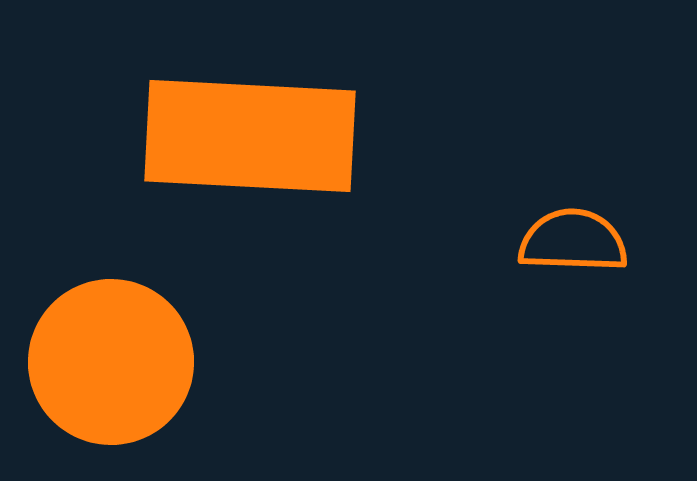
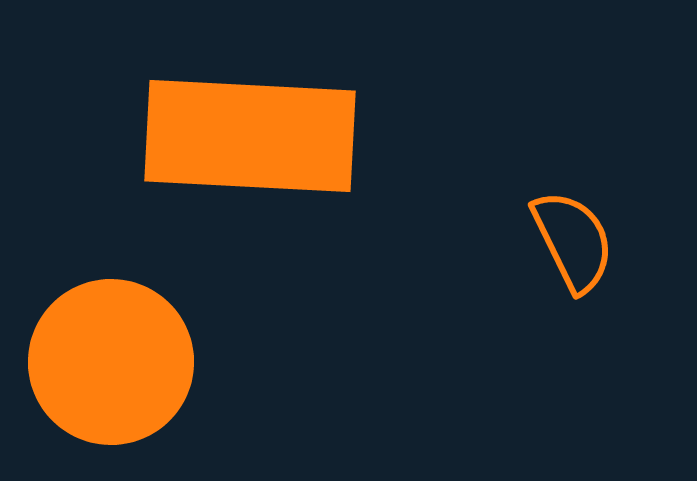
orange semicircle: rotated 62 degrees clockwise
